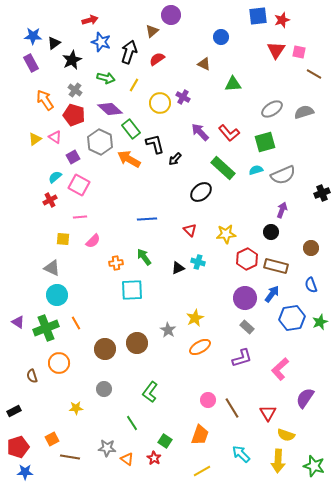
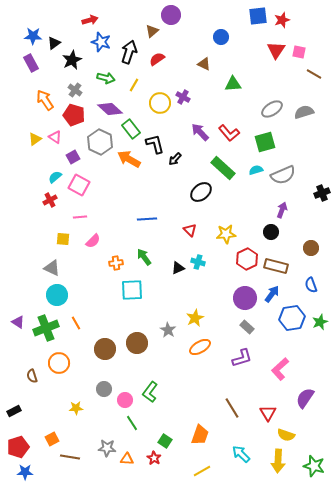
pink circle at (208, 400): moved 83 px left
orange triangle at (127, 459): rotated 32 degrees counterclockwise
